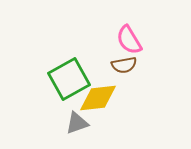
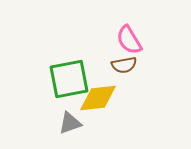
green square: rotated 18 degrees clockwise
gray triangle: moved 7 px left
